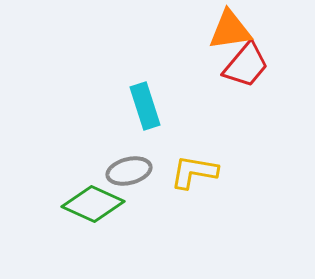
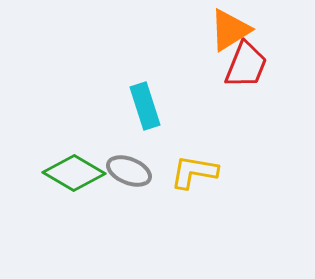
orange triangle: rotated 24 degrees counterclockwise
red trapezoid: rotated 18 degrees counterclockwise
gray ellipse: rotated 36 degrees clockwise
green diamond: moved 19 px left, 31 px up; rotated 6 degrees clockwise
